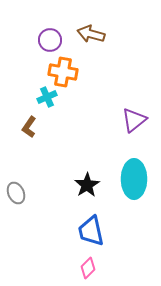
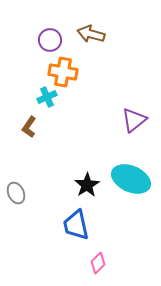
cyan ellipse: moved 3 px left; rotated 66 degrees counterclockwise
blue trapezoid: moved 15 px left, 6 px up
pink diamond: moved 10 px right, 5 px up
